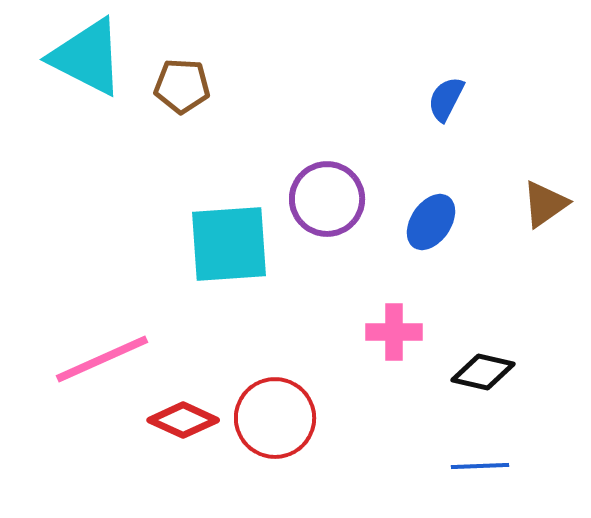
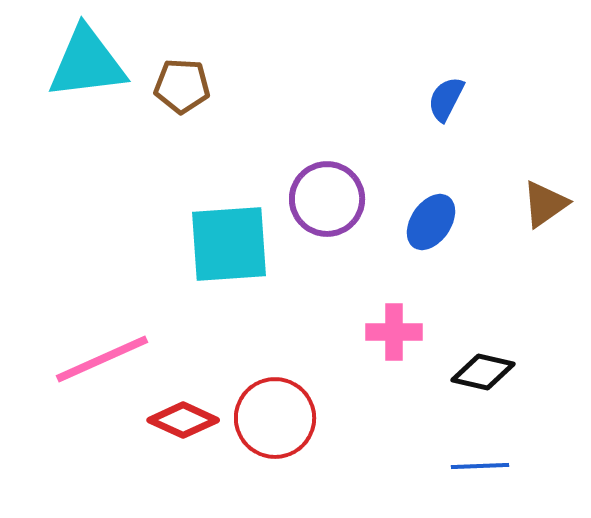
cyan triangle: moved 6 px down; rotated 34 degrees counterclockwise
